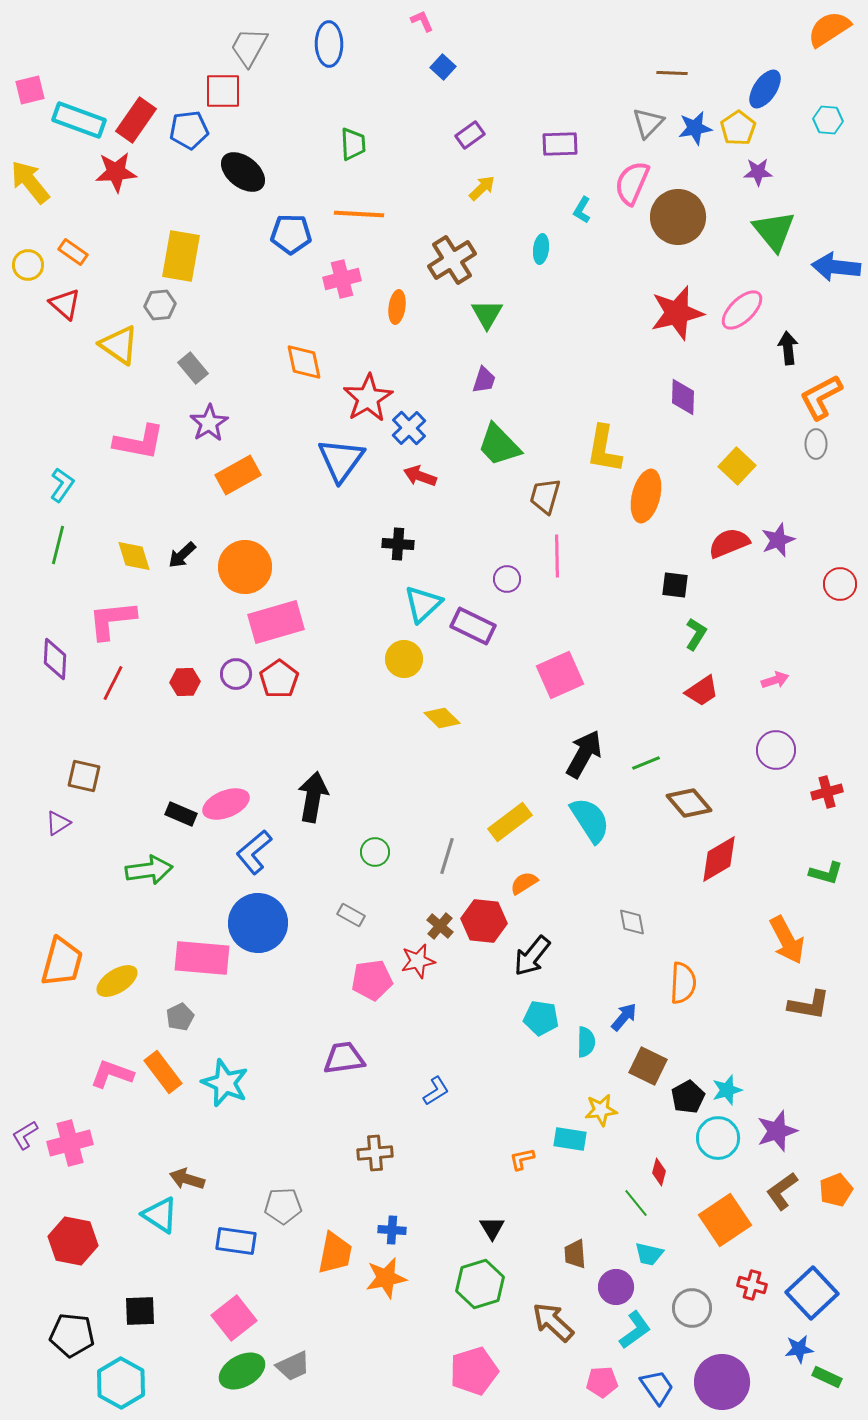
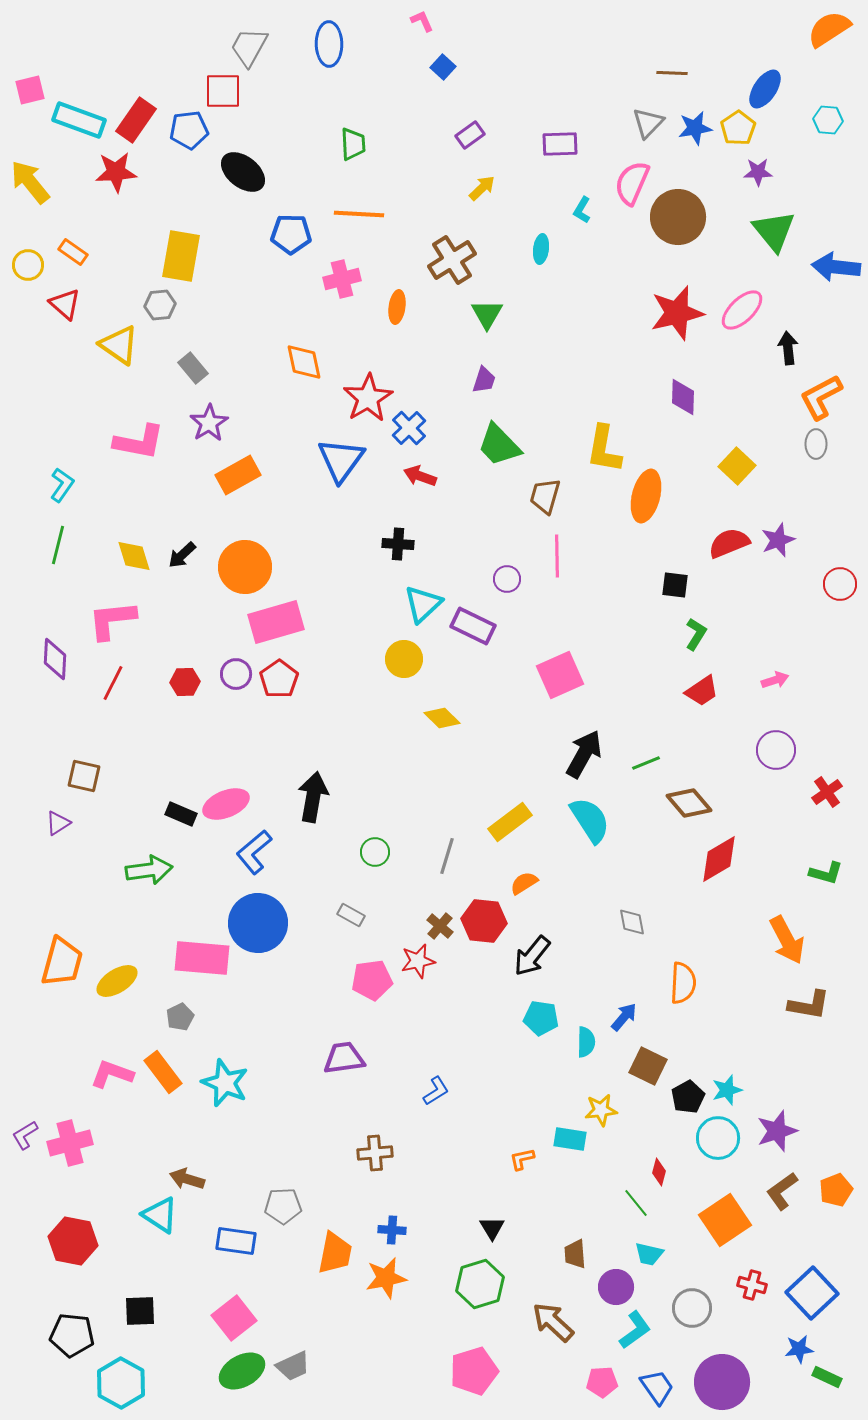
red cross at (827, 792): rotated 20 degrees counterclockwise
